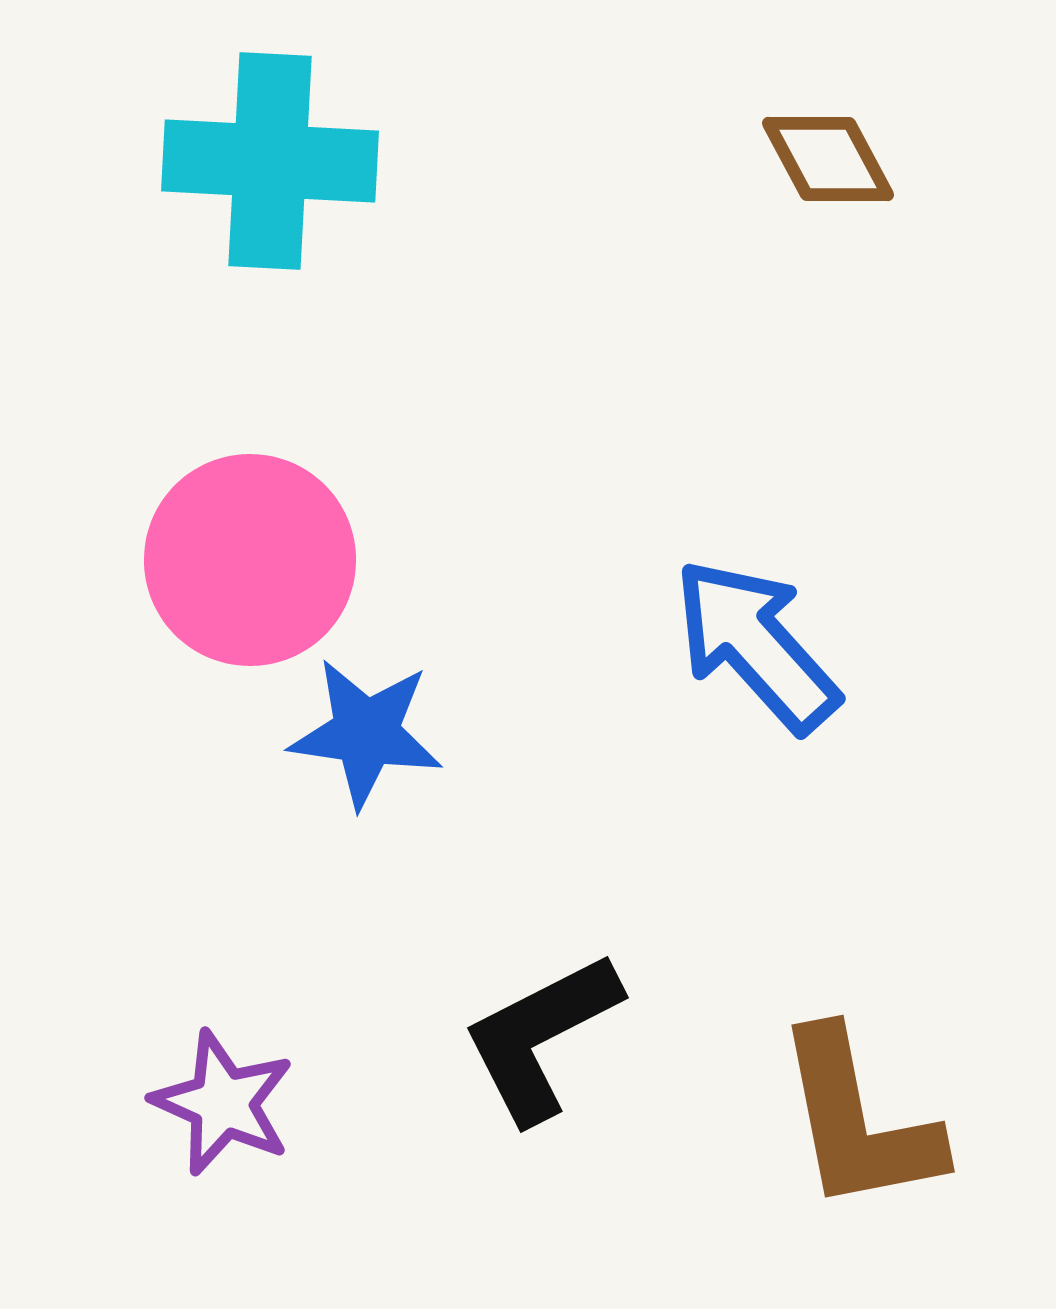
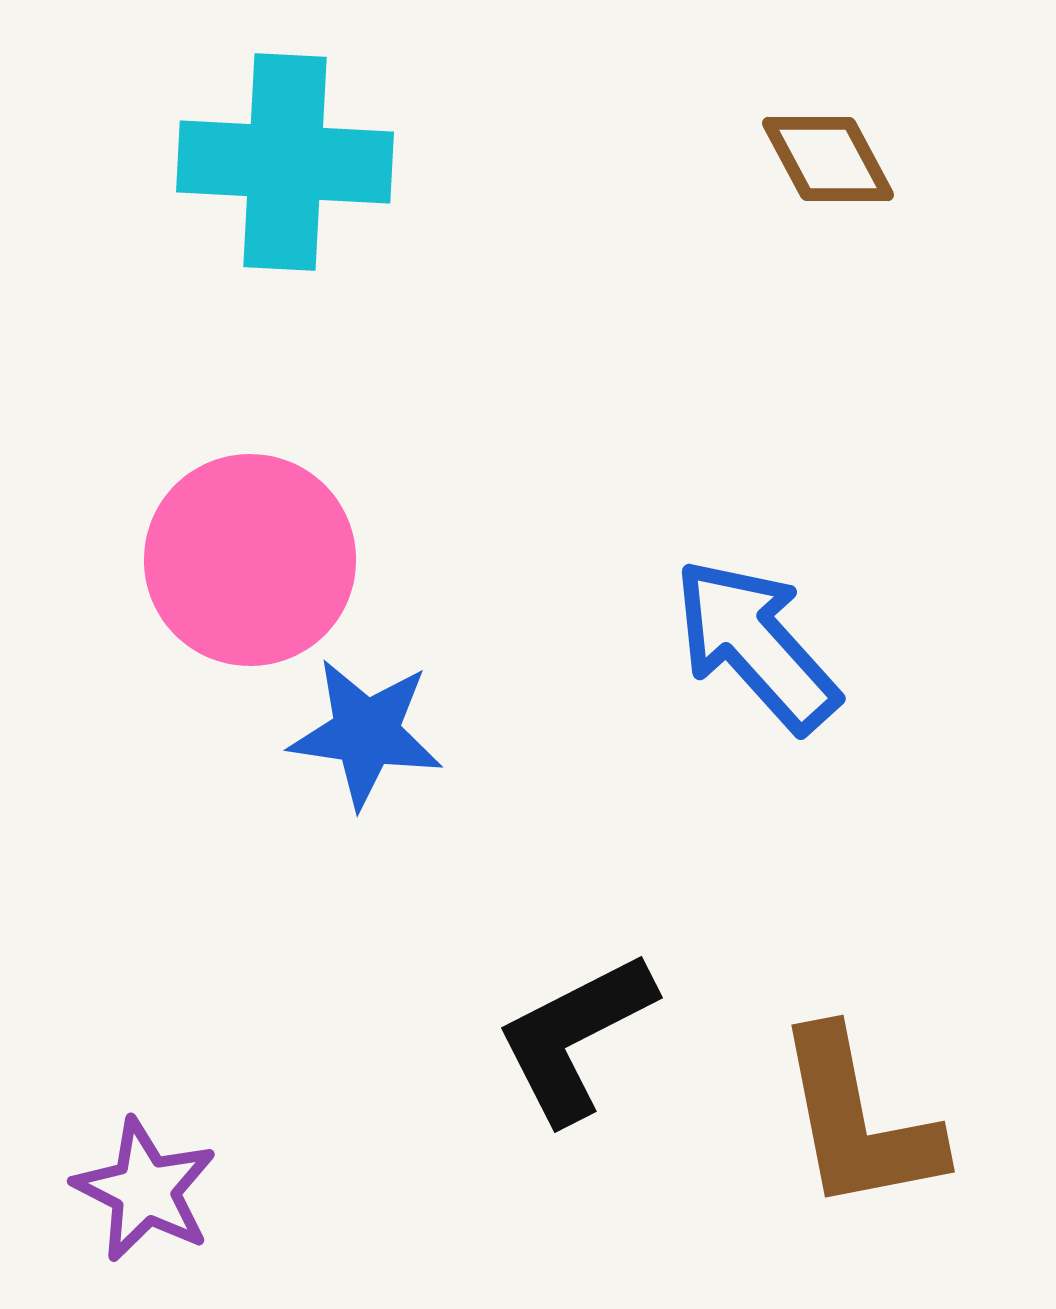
cyan cross: moved 15 px right, 1 px down
black L-shape: moved 34 px right
purple star: moved 78 px left, 87 px down; rotated 3 degrees clockwise
